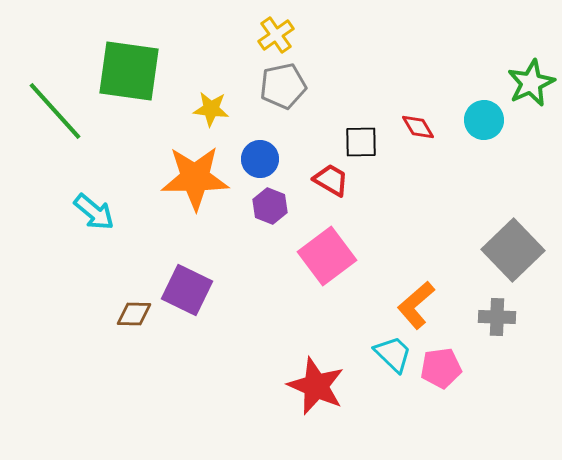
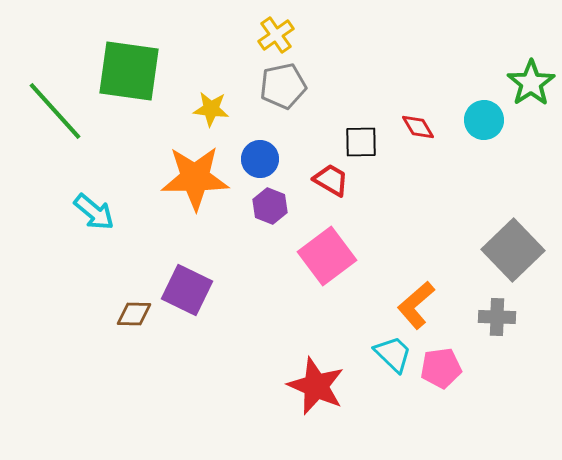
green star: rotated 9 degrees counterclockwise
